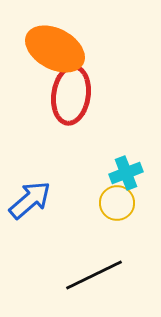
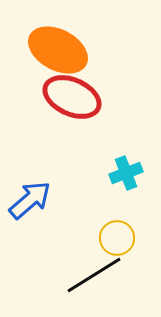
orange ellipse: moved 3 px right, 1 px down
red ellipse: moved 1 px right, 2 px down; rotated 74 degrees counterclockwise
yellow circle: moved 35 px down
black line: rotated 6 degrees counterclockwise
